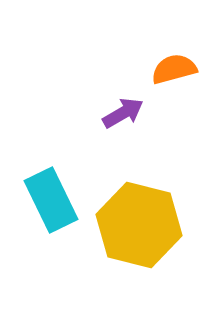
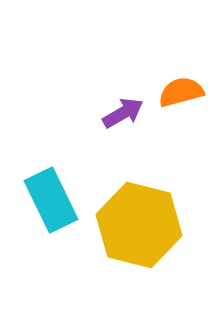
orange semicircle: moved 7 px right, 23 px down
